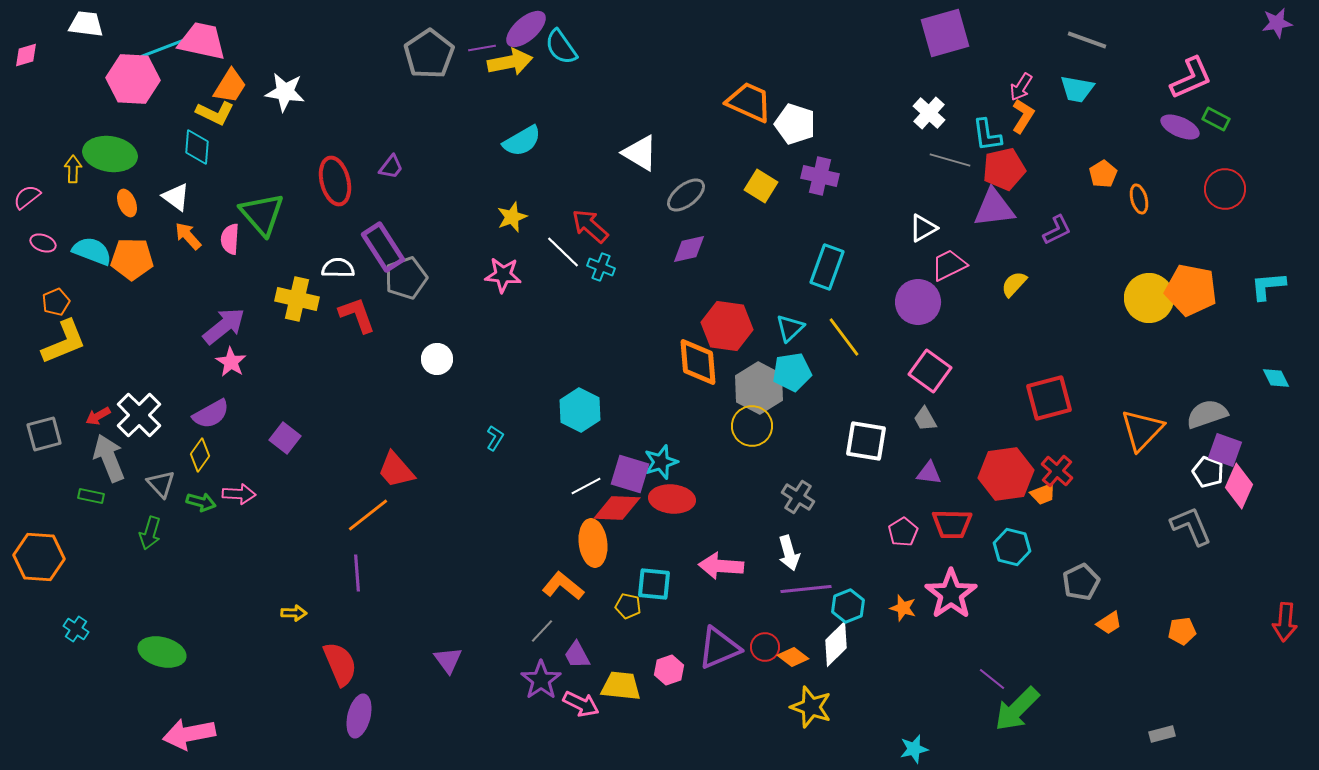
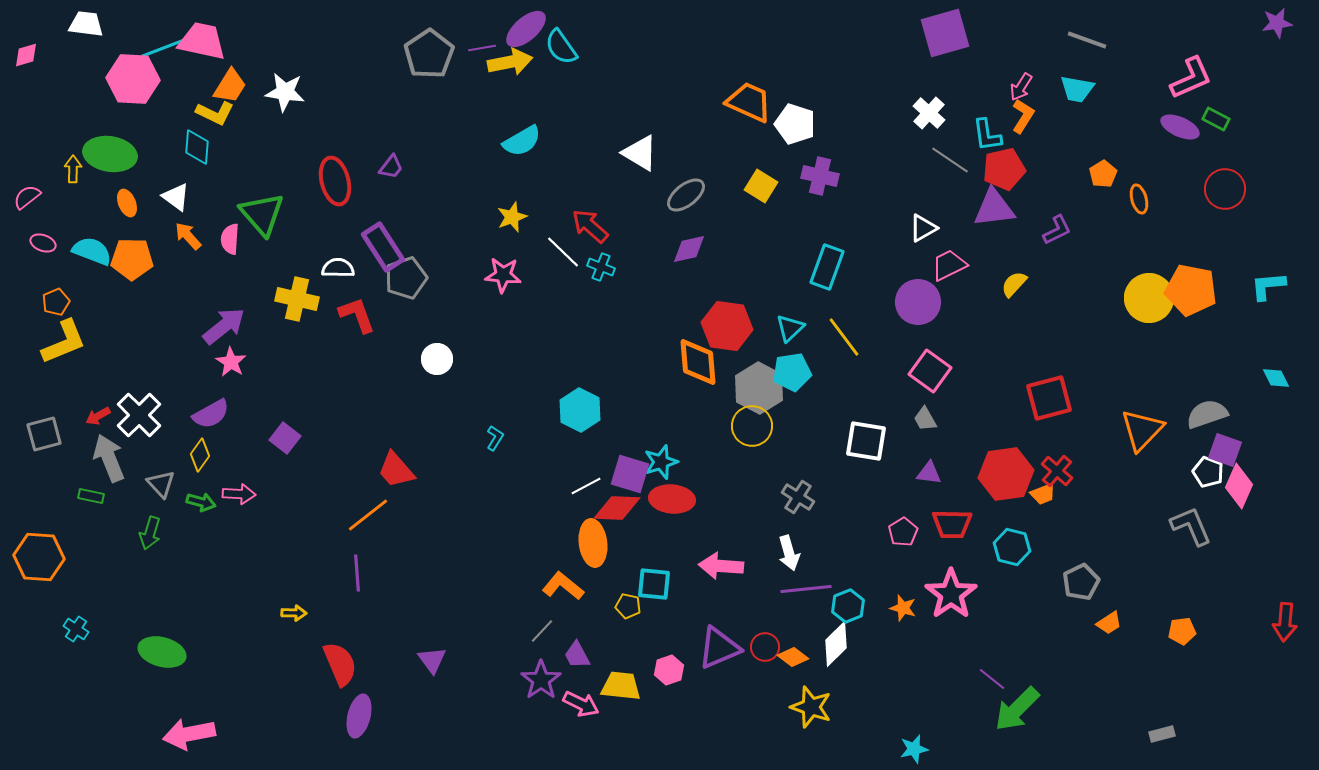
gray line at (950, 160): rotated 18 degrees clockwise
purple triangle at (448, 660): moved 16 px left
